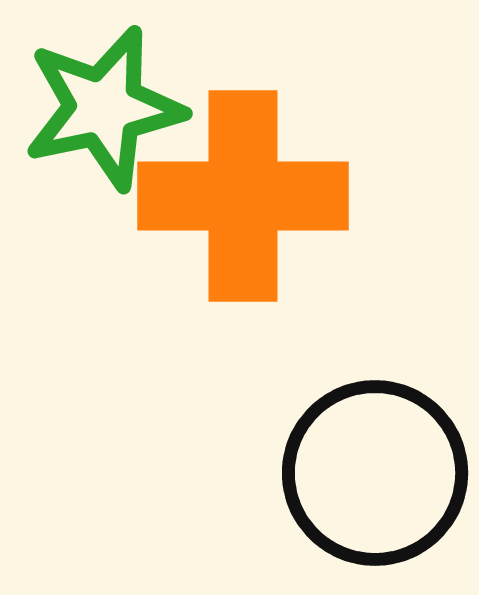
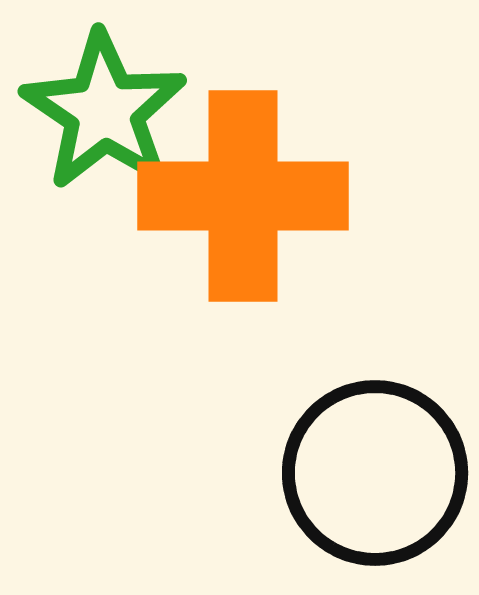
green star: moved 3 px down; rotated 26 degrees counterclockwise
